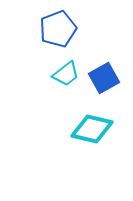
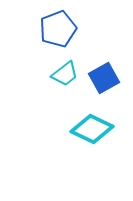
cyan trapezoid: moved 1 px left
cyan diamond: rotated 12 degrees clockwise
